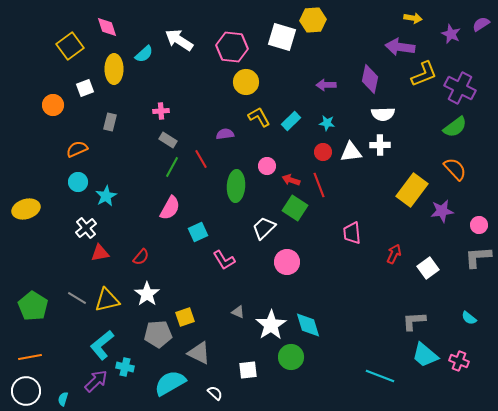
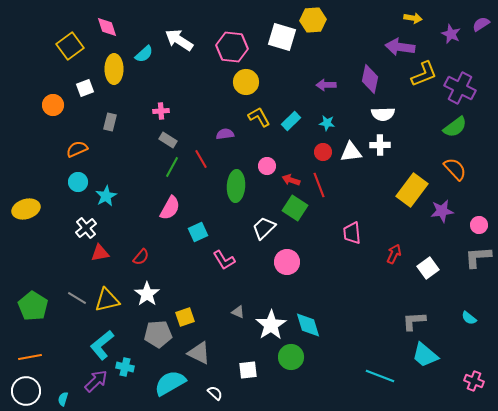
pink cross at (459, 361): moved 15 px right, 20 px down
